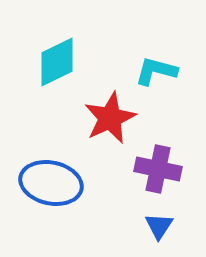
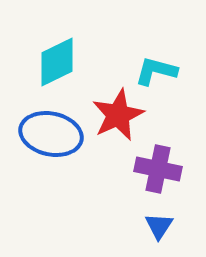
red star: moved 8 px right, 3 px up
blue ellipse: moved 49 px up
